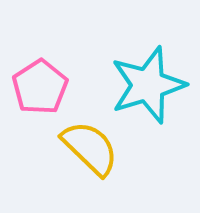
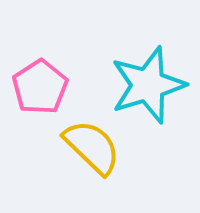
yellow semicircle: moved 2 px right, 1 px up
